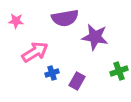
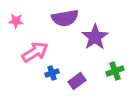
purple star: rotated 28 degrees clockwise
green cross: moved 4 px left
purple rectangle: rotated 24 degrees clockwise
